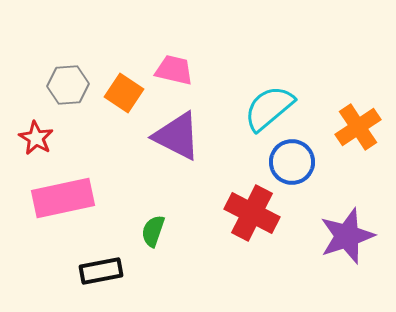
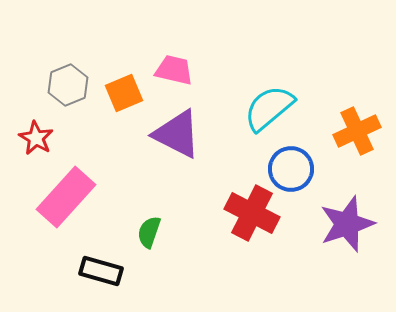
gray hexagon: rotated 18 degrees counterclockwise
orange square: rotated 33 degrees clockwise
orange cross: moved 1 px left, 4 px down; rotated 9 degrees clockwise
purple triangle: moved 2 px up
blue circle: moved 1 px left, 7 px down
pink rectangle: moved 3 px right, 1 px up; rotated 36 degrees counterclockwise
green semicircle: moved 4 px left, 1 px down
purple star: moved 12 px up
black rectangle: rotated 27 degrees clockwise
